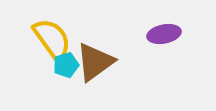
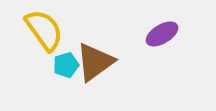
purple ellipse: moved 2 px left; rotated 20 degrees counterclockwise
yellow semicircle: moved 8 px left, 9 px up
